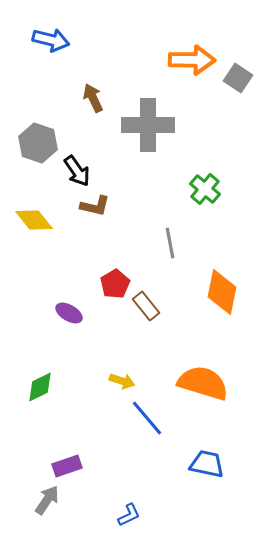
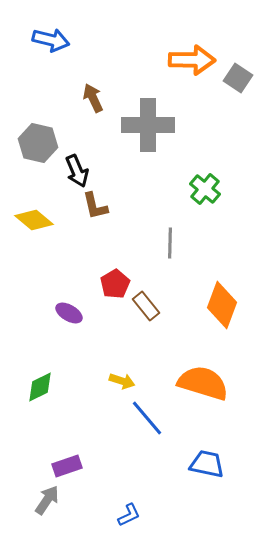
gray hexagon: rotated 6 degrees counterclockwise
black arrow: rotated 12 degrees clockwise
brown L-shape: rotated 64 degrees clockwise
yellow diamond: rotated 12 degrees counterclockwise
gray line: rotated 12 degrees clockwise
orange diamond: moved 13 px down; rotated 9 degrees clockwise
